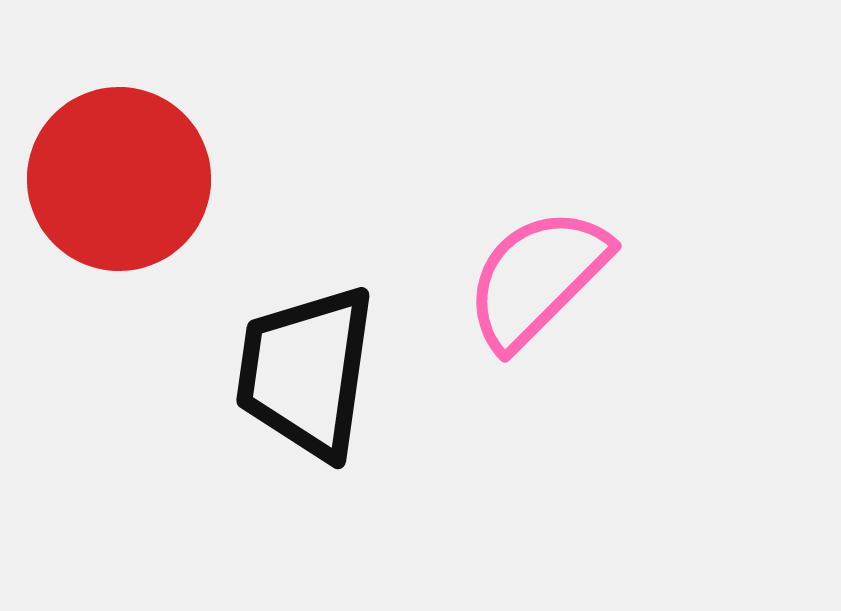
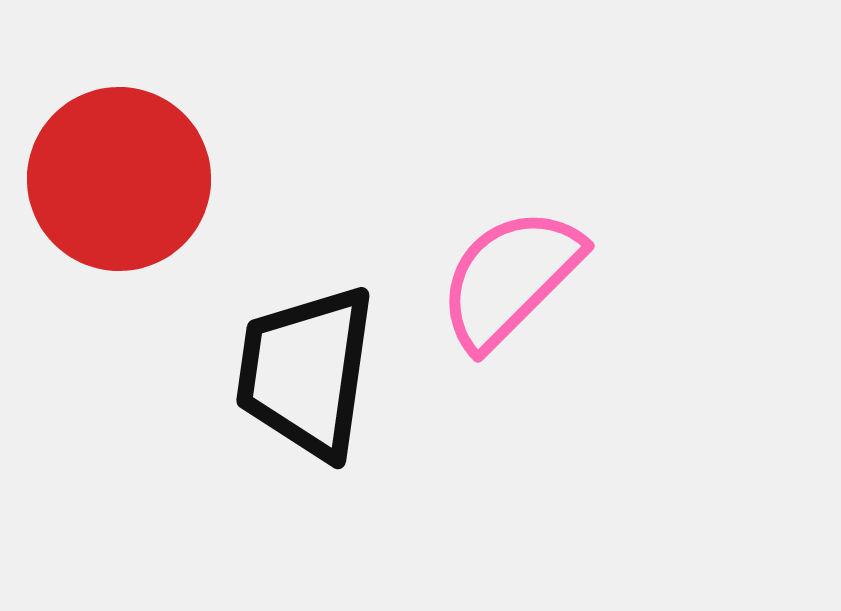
pink semicircle: moved 27 px left
